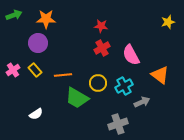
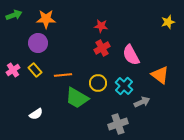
cyan cross: rotated 18 degrees counterclockwise
